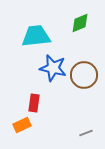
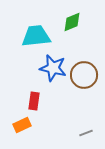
green diamond: moved 8 px left, 1 px up
red rectangle: moved 2 px up
